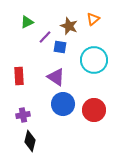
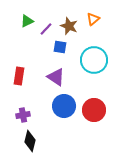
green triangle: moved 1 px up
purple line: moved 1 px right, 8 px up
red rectangle: rotated 12 degrees clockwise
blue circle: moved 1 px right, 2 px down
